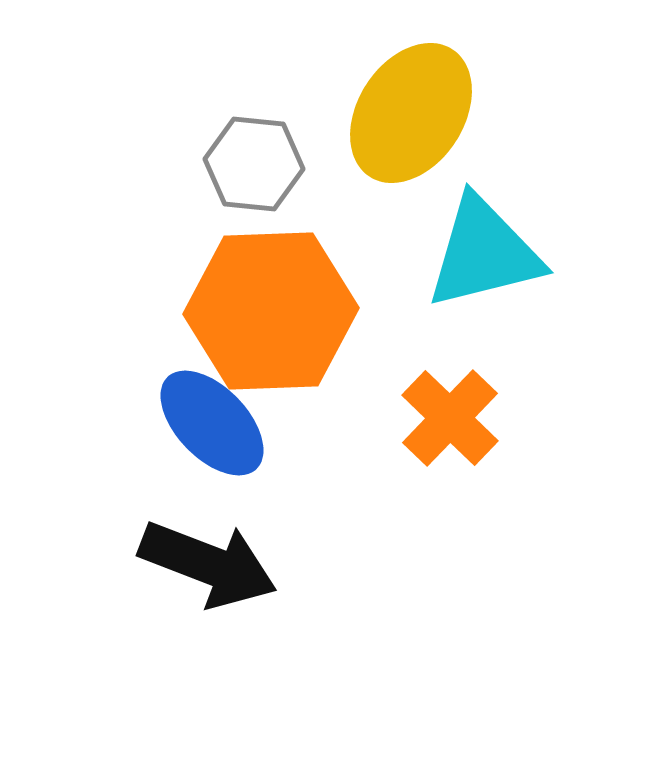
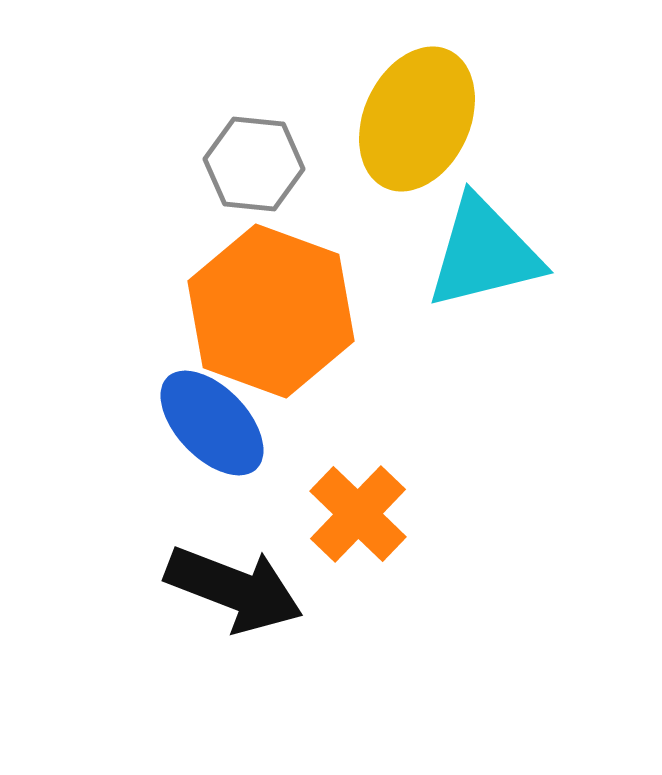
yellow ellipse: moved 6 px right, 6 px down; rotated 8 degrees counterclockwise
orange hexagon: rotated 22 degrees clockwise
orange cross: moved 92 px left, 96 px down
black arrow: moved 26 px right, 25 px down
